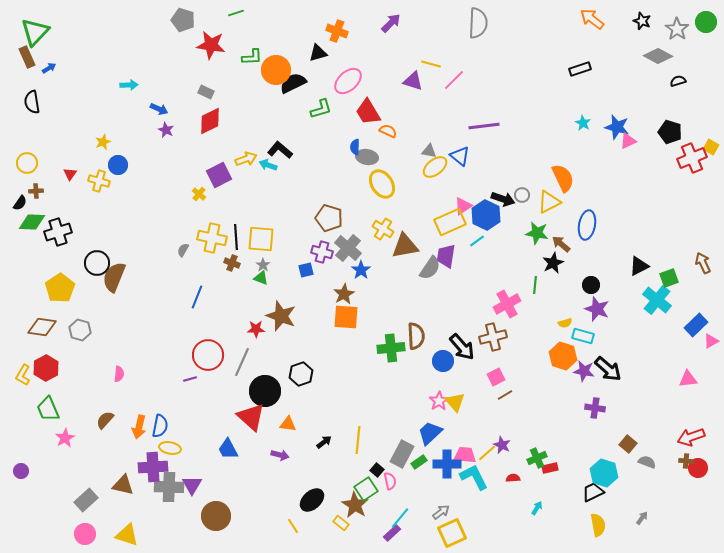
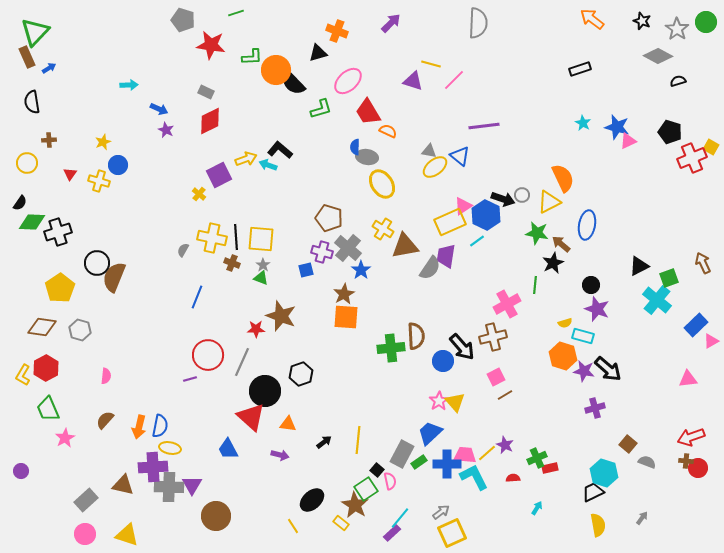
black semicircle at (293, 83): rotated 108 degrees counterclockwise
brown cross at (36, 191): moved 13 px right, 51 px up
pink semicircle at (119, 374): moved 13 px left, 2 px down
purple cross at (595, 408): rotated 24 degrees counterclockwise
purple star at (502, 445): moved 3 px right
